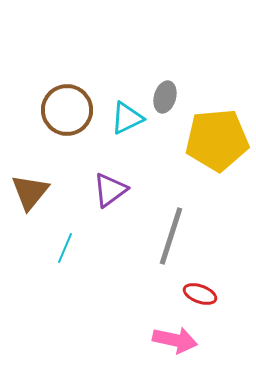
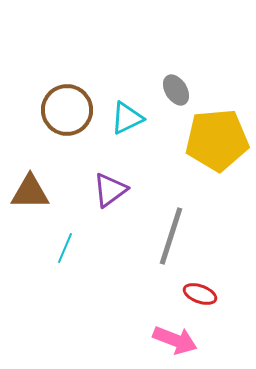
gray ellipse: moved 11 px right, 7 px up; rotated 48 degrees counterclockwise
brown triangle: rotated 51 degrees clockwise
pink arrow: rotated 9 degrees clockwise
